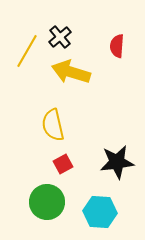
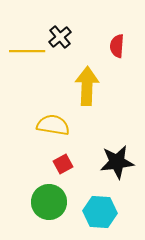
yellow line: rotated 60 degrees clockwise
yellow arrow: moved 16 px right, 14 px down; rotated 75 degrees clockwise
yellow semicircle: rotated 112 degrees clockwise
green circle: moved 2 px right
